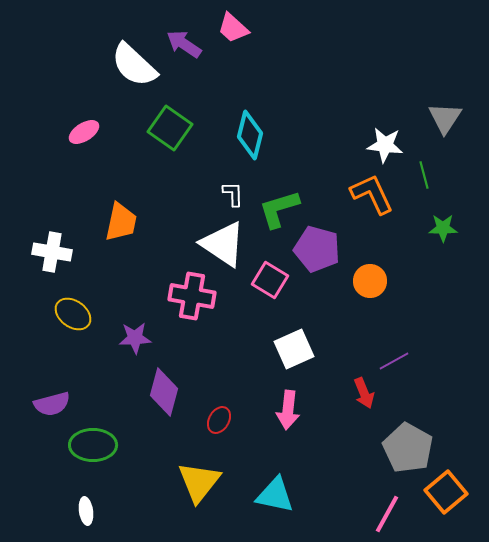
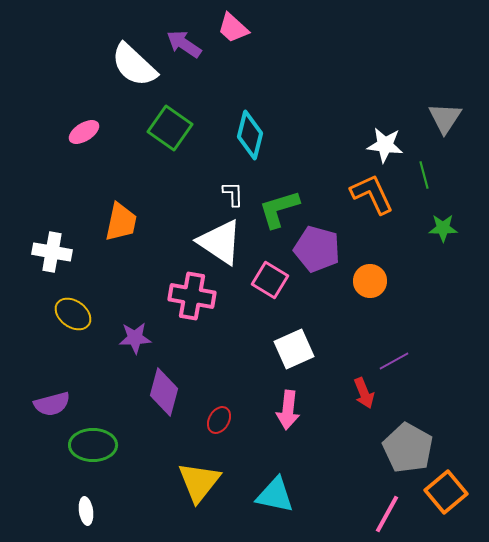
white triangle: moved 3 px left, 2 px up
